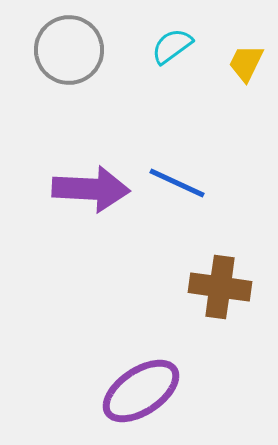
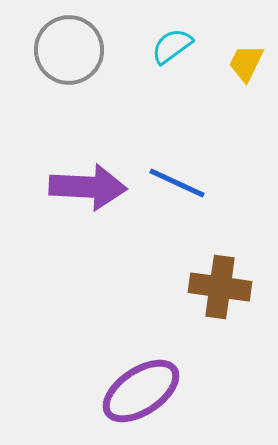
purple arrow: moved 3 px left, 2 px up
